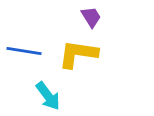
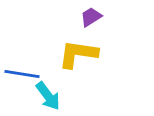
purple trapezoid: rotated 90 degrees counterclockwise
blue line: moved 2 px left, 23 px down
